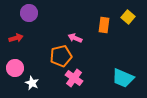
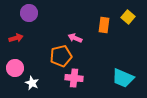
pink cross: rotated 30 degrees counterclockwise
